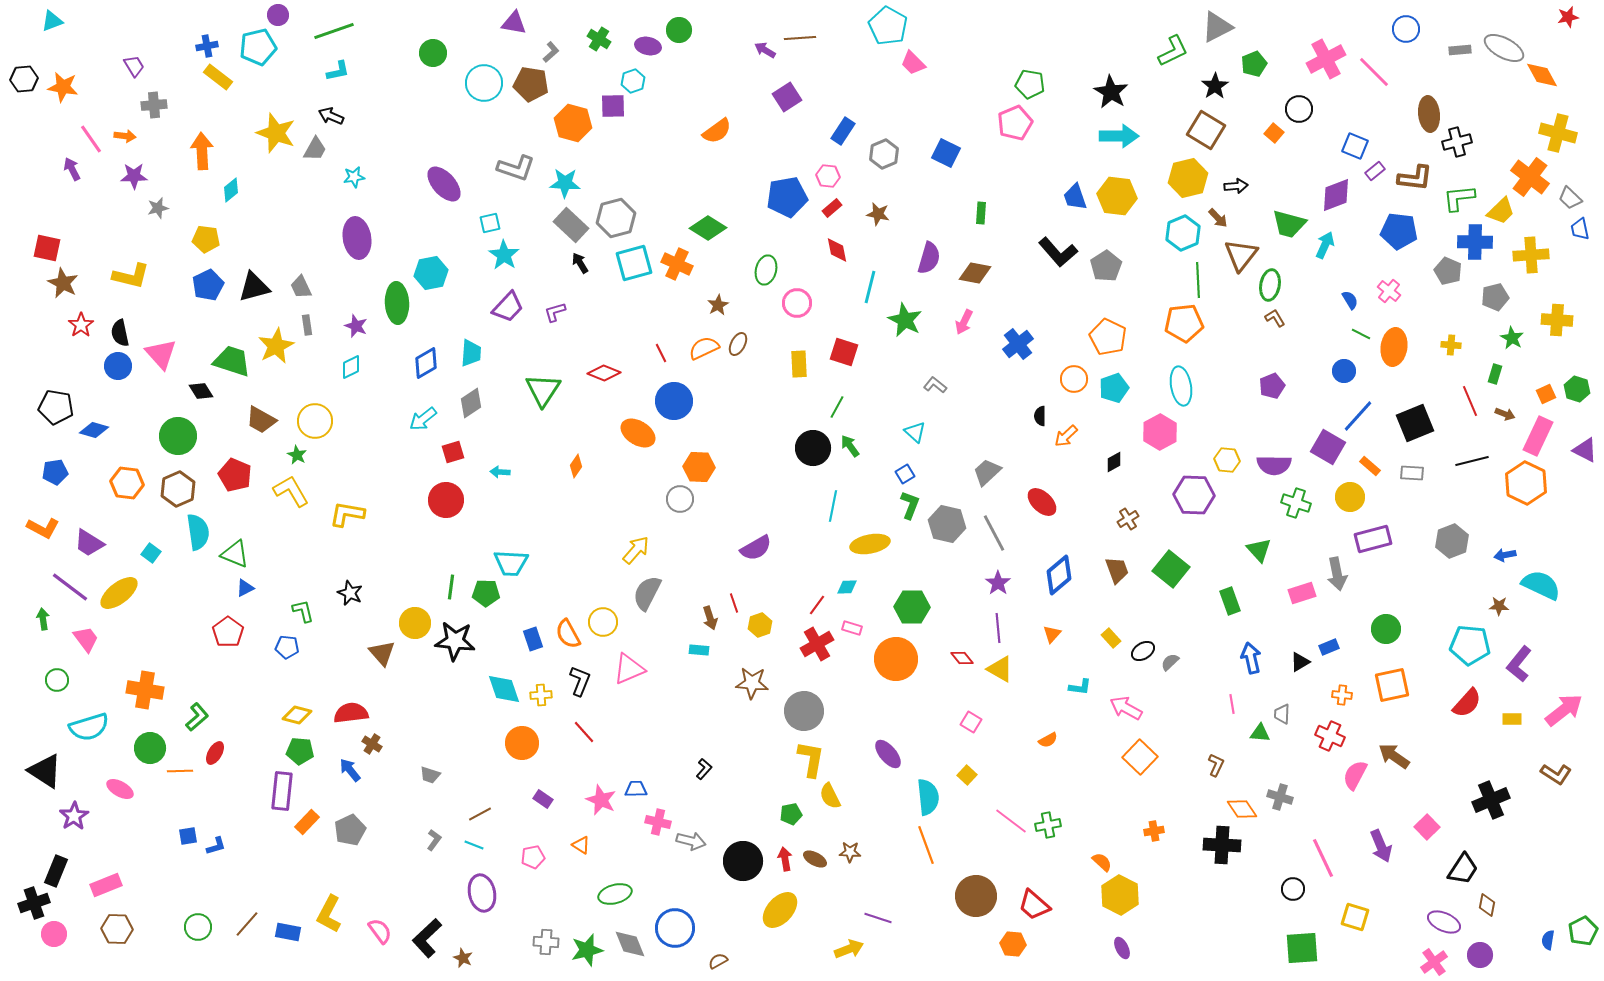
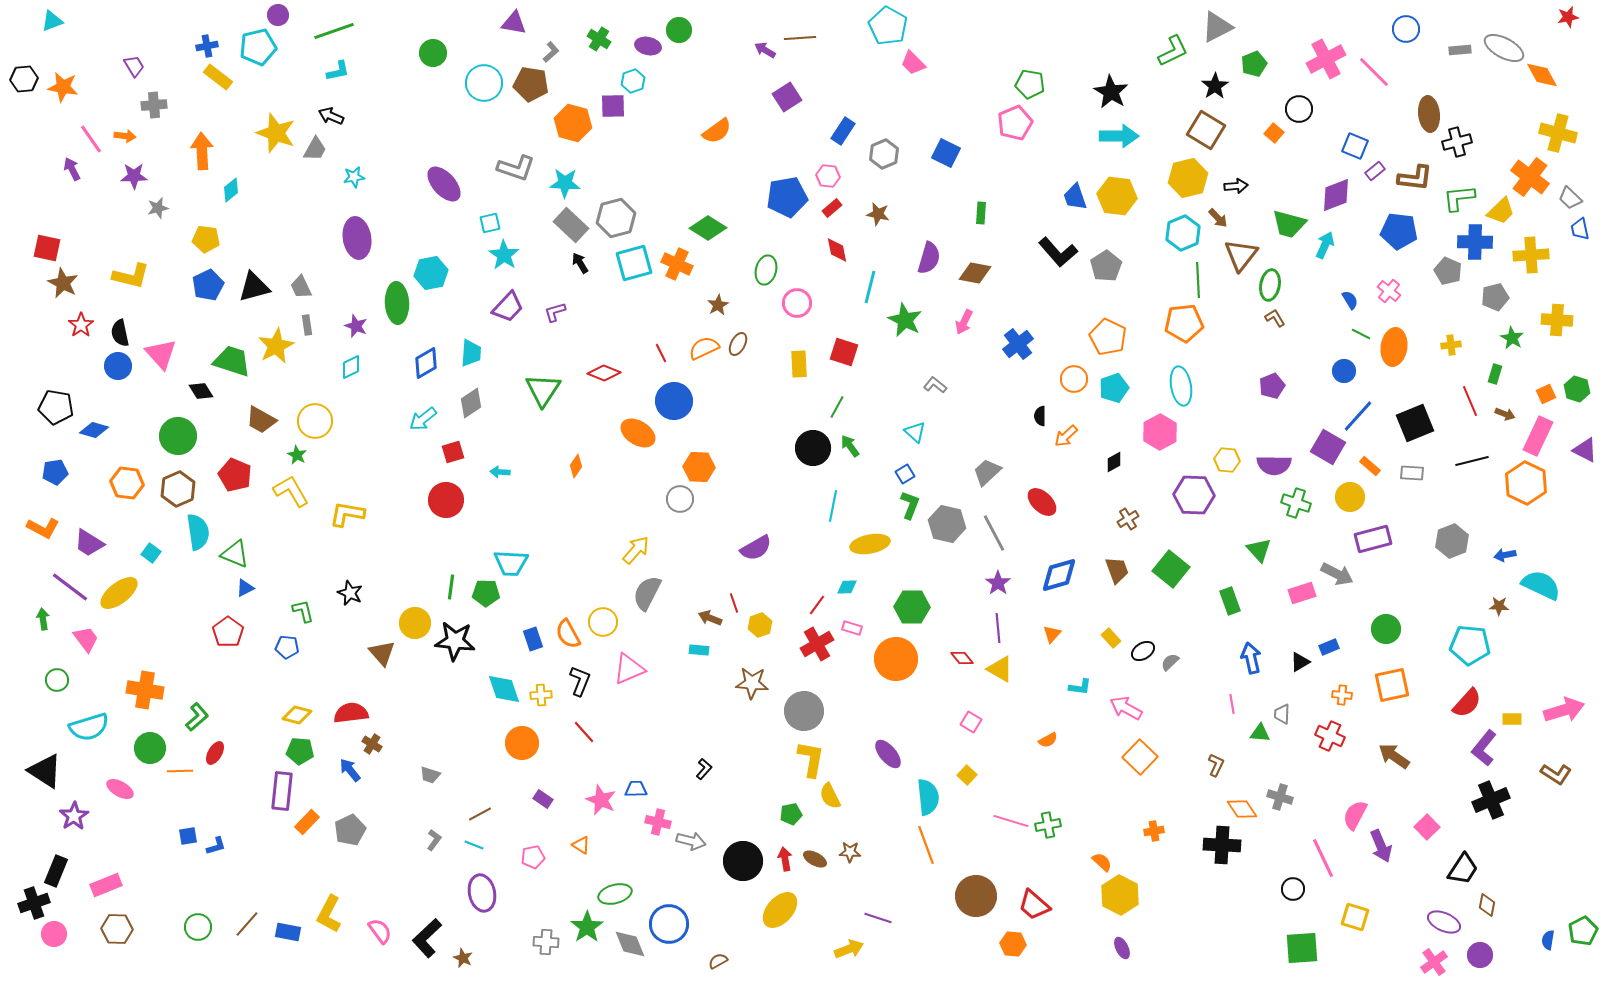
yellow cross at (1451, 345): rotated 12 degrees counterclockwise
gray arrow at (1337, 574): rotated 52 degrees counterclockwise
blue diamond at (1059, 575): rotated 24 degrees clockwise
brown arrow at (710, 618): rotated 130 degrees clockwise
purple L-shape at (1519, 664): moved 35 px left, 84 px down
pink arrow at (1564, 710): rotated 21 degrees clockwise
pink semicircle at (1355, 775): moved 40 px down
pink line at (1011, 821): rotated 20 degrees counterclockwise
blue circle at (675, 928): moved 6 px left, 4 px up
green star at (587, 950): moved 23 px up; rotated 20 degrees counterclockwise
